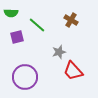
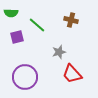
brown cross: rotated 16 degrees counterclockwise
red trapezoid: moved 1 px left, 3 px down
